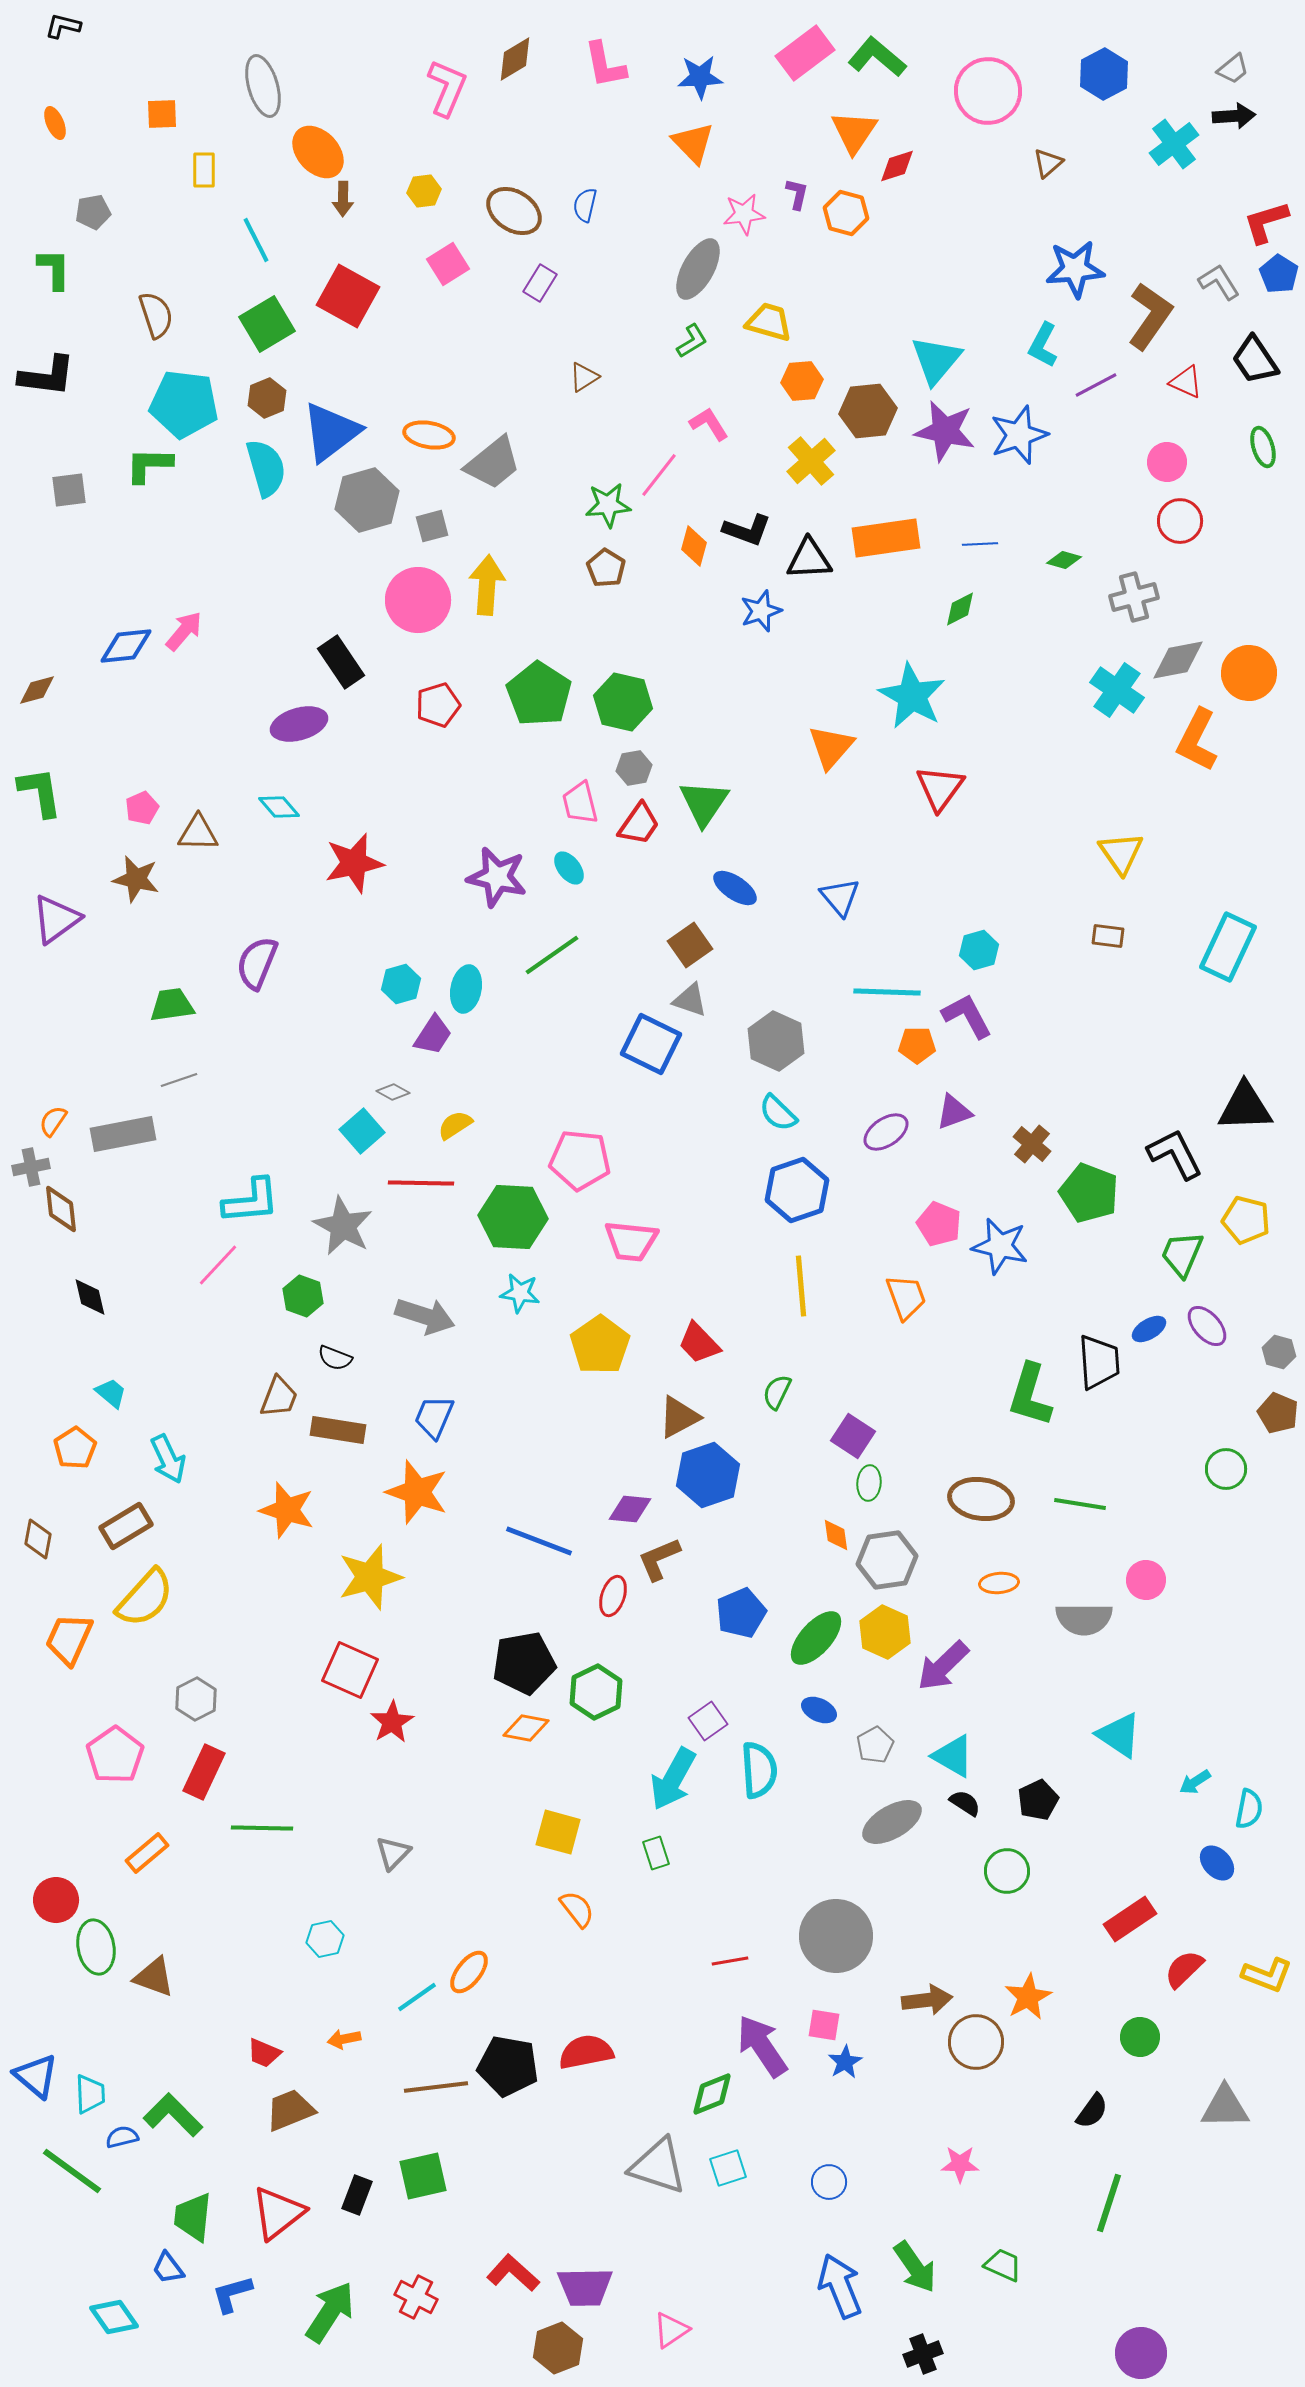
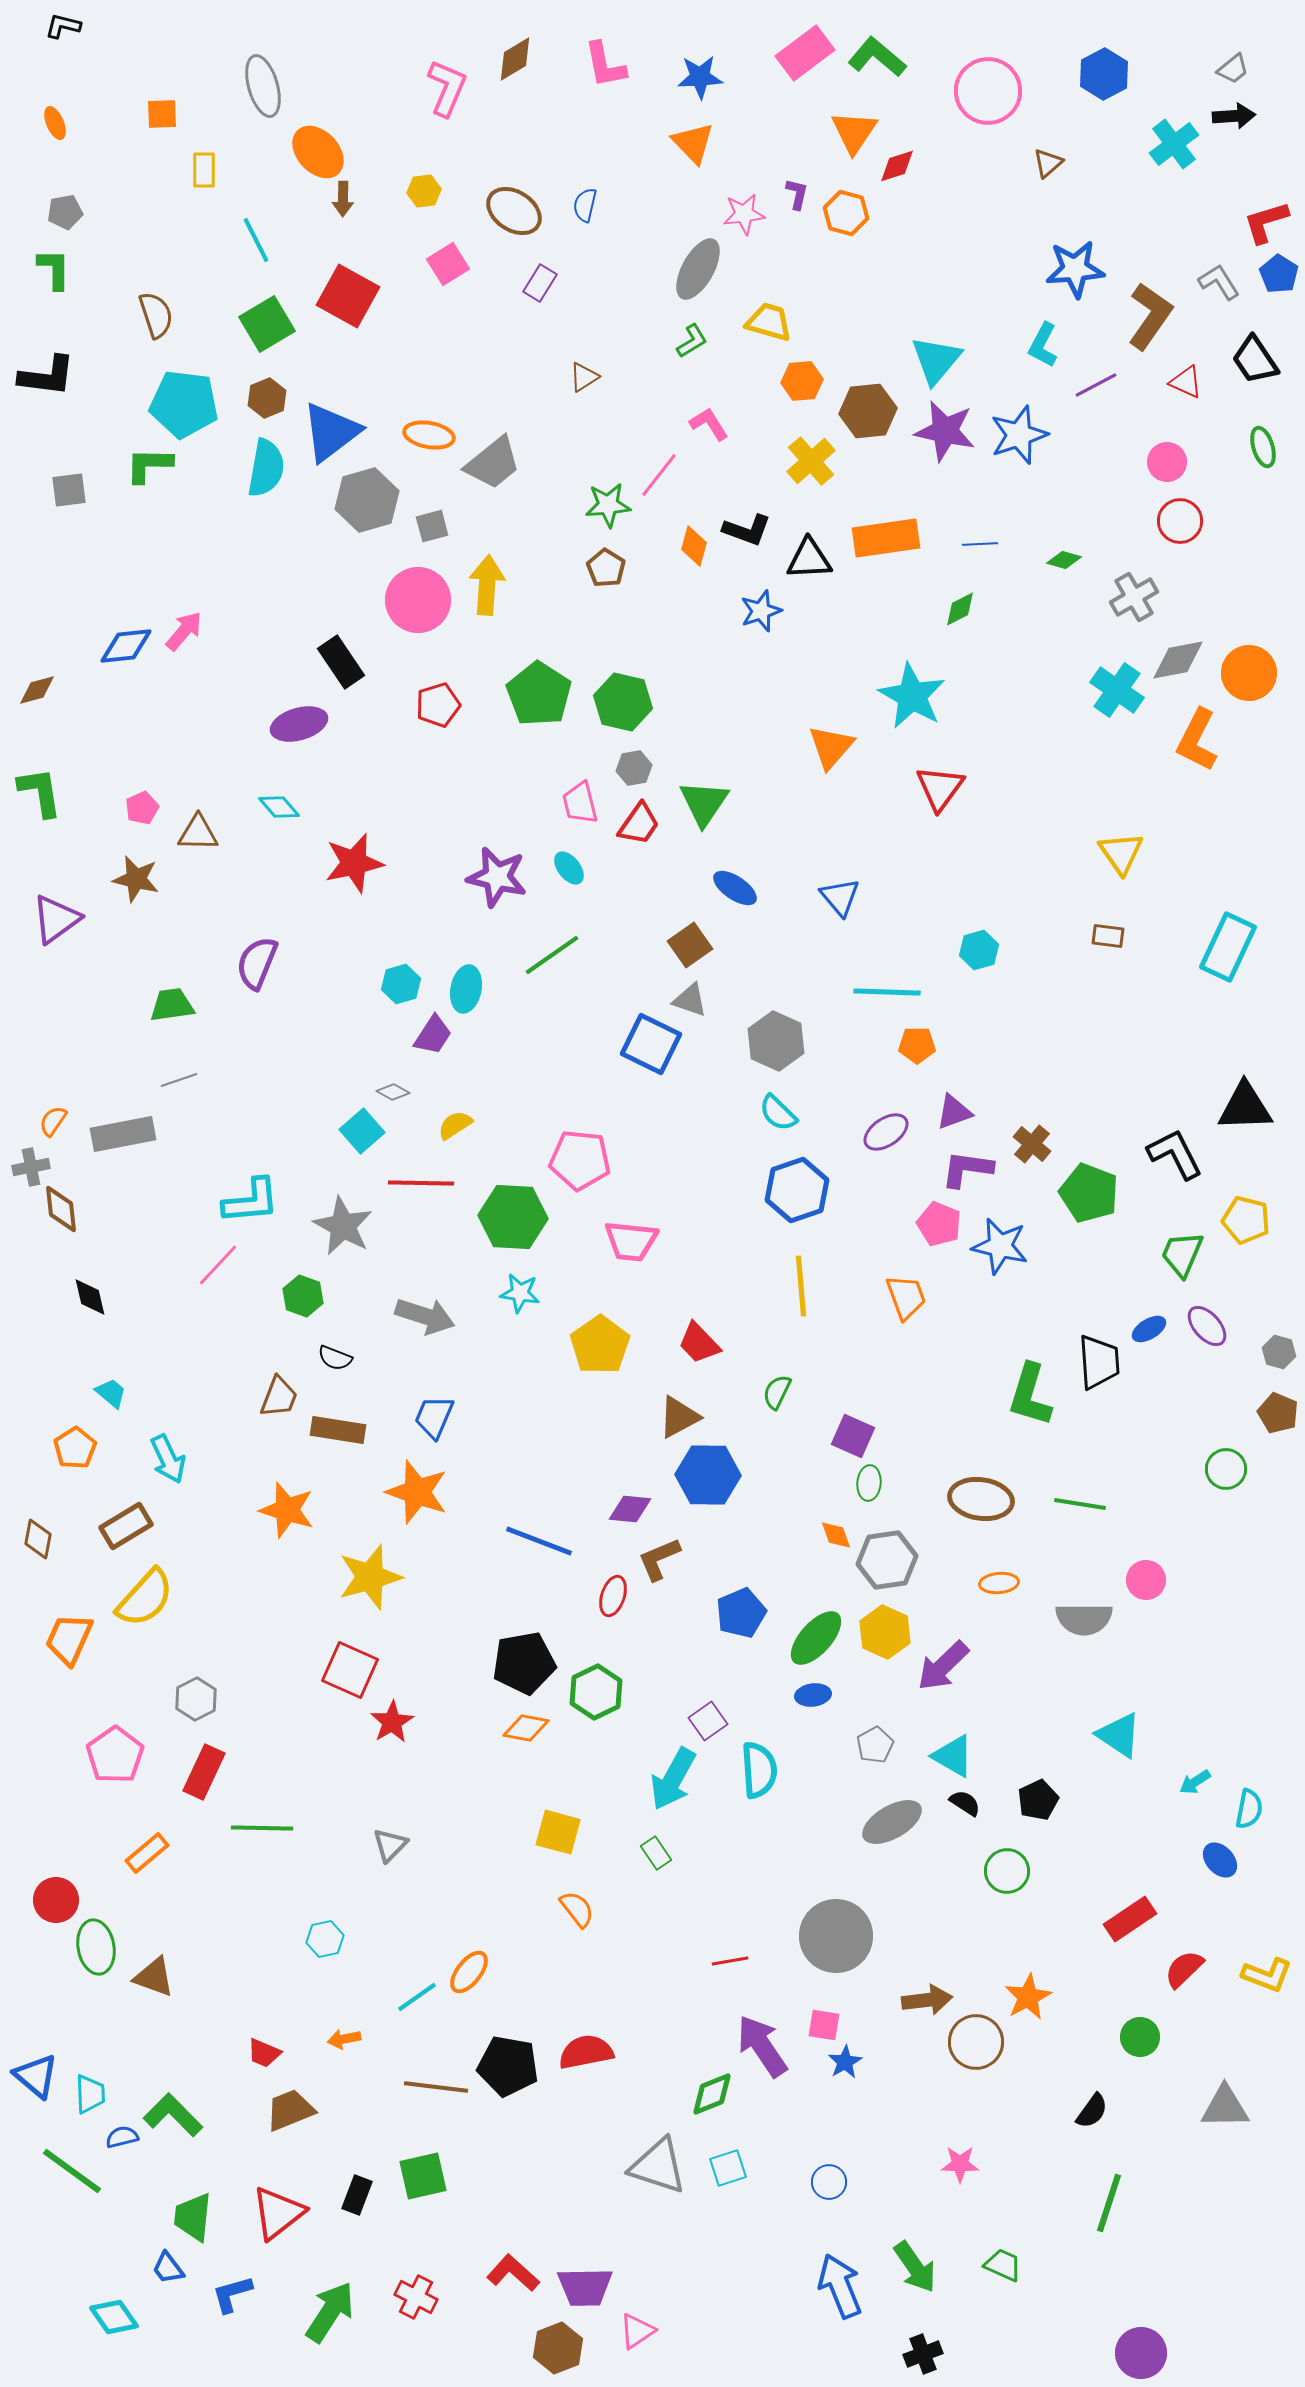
gray pentagon at (93, 212): moved 28 px left
cyan semicircle at (266, 468): rotated 26 degrees clockwise
gray cross at (1134, 597): rotated 15 degrees counterclockwise
purple L-shape at (967, 1016): moved 153 px down; rotated 54 degrees counterclockwise
purple square at (853, 1436): rotated 9 degrees counterclockwise
blue hexagon at (708, 1475): rotated 20 degrees clockwise
orange diamond at (836, 1535): rotated 12 degrees counterclockwise
blue ellipse at (819, 1710): moved 6 px left, 15 px up; rotated 32 degrees counterclockwise
gray triangle at (393, 1853): moved 3 px left, 8 px up
green rectangle at (656, 1853): rotated 16 degrees counterclockwise
blue ellipse at (1217, 1863): moved 3 px right, 3 px up
brown line at (436, 2087): rotated 14 degrees clockwise
pink triangle at (671, 2330): moved 34 px left, 1 px down
